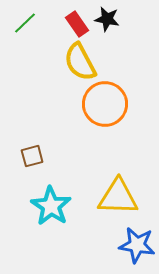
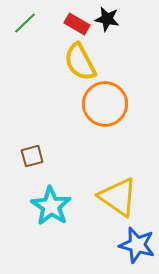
red rectangle: rotated 25 degrees counterclockwise
yellow triangle: rotated 33 degrees clockwise
blue star: rotated 6 degrees clockwise
